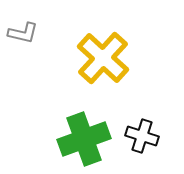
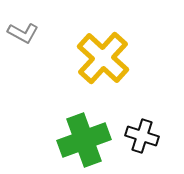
gray L-shape: rotated 16 degrees clockwise
green cross: moved 1 px down
